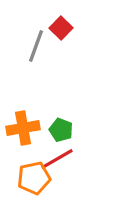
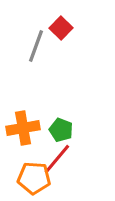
red line: rotated 20 degrees counterclockwise
orange pentagon: rotated 16 degrees clockwise
